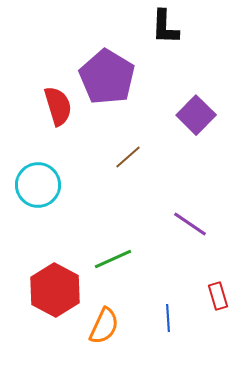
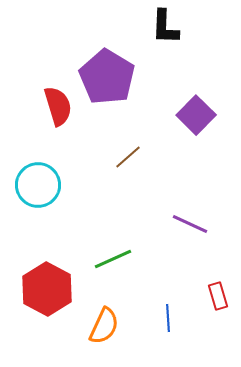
purple line: rotated 9 degrees counterclockwise
red hexagon: moved 8 px left, 1 px up
